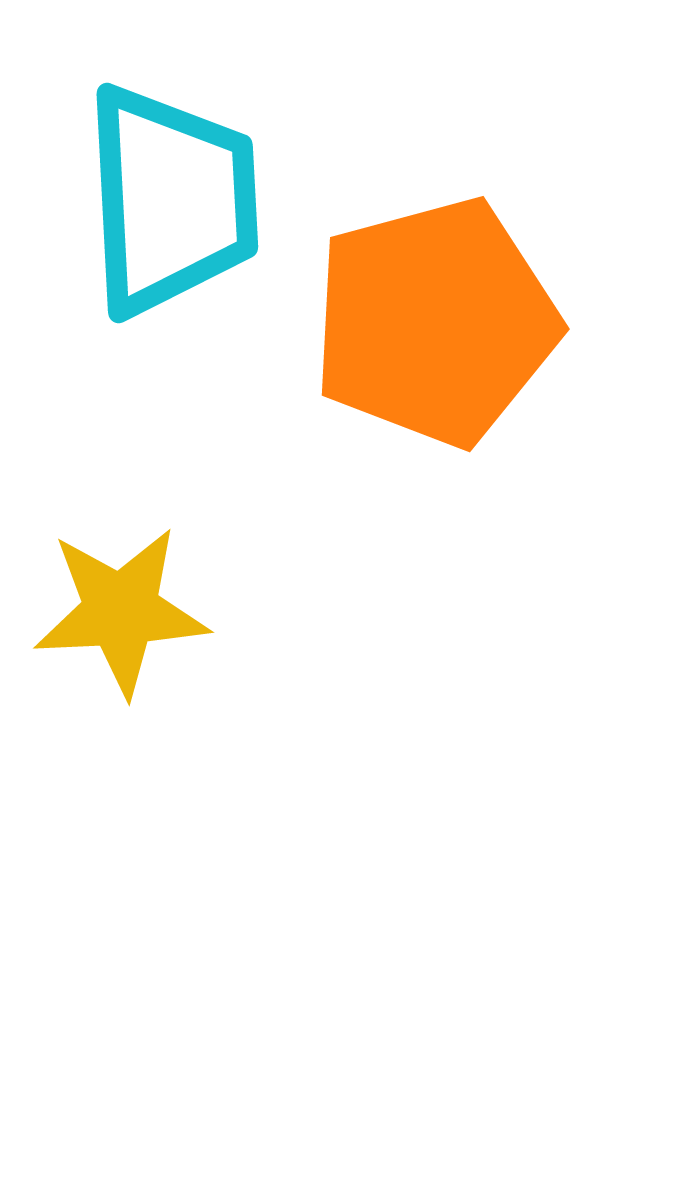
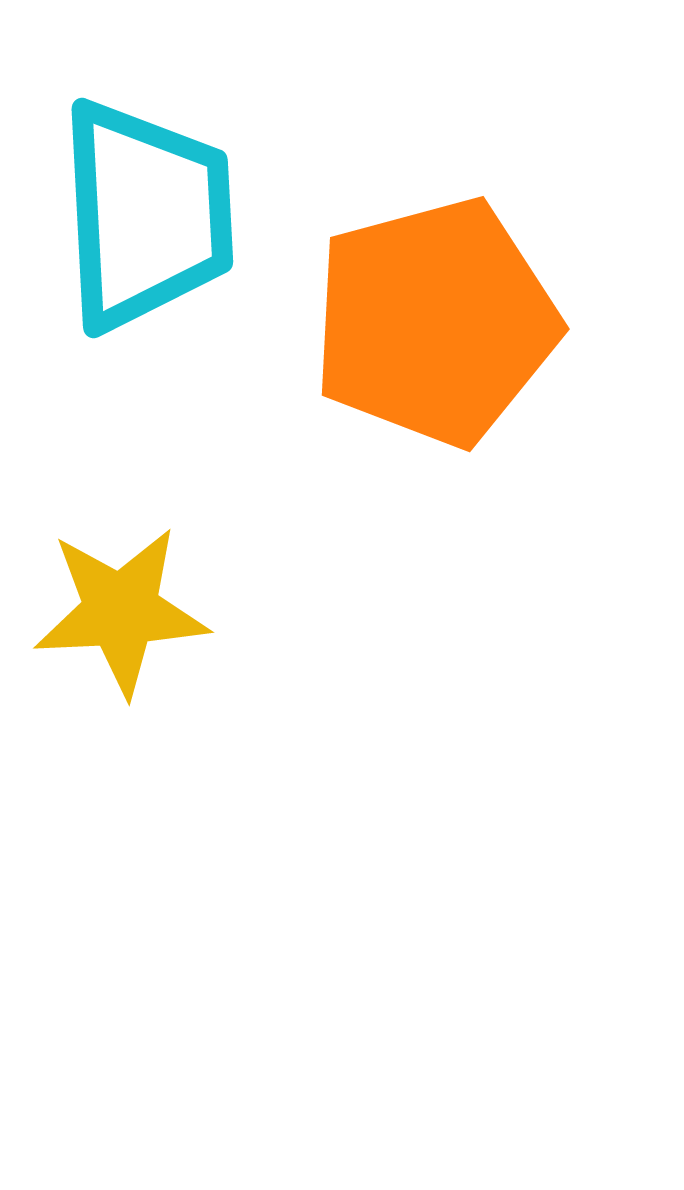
cyan trapezoid: moved 25 px left, 15 px down
